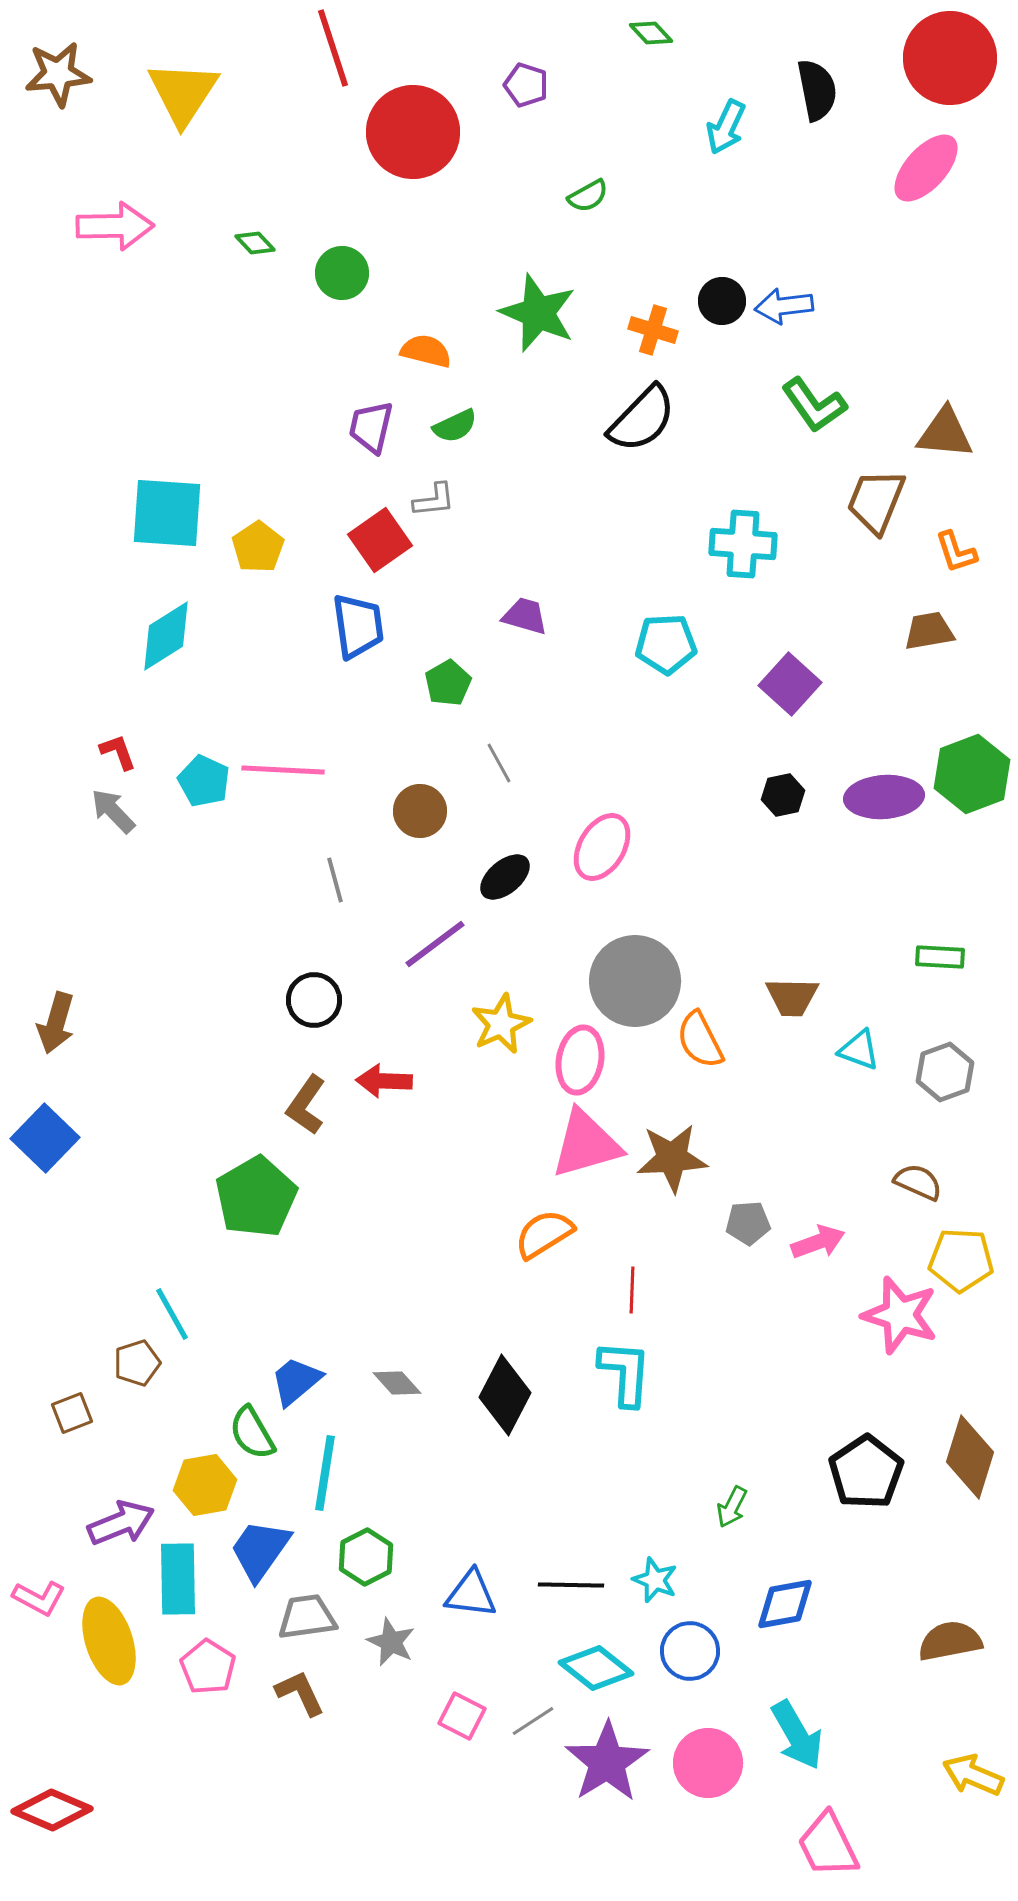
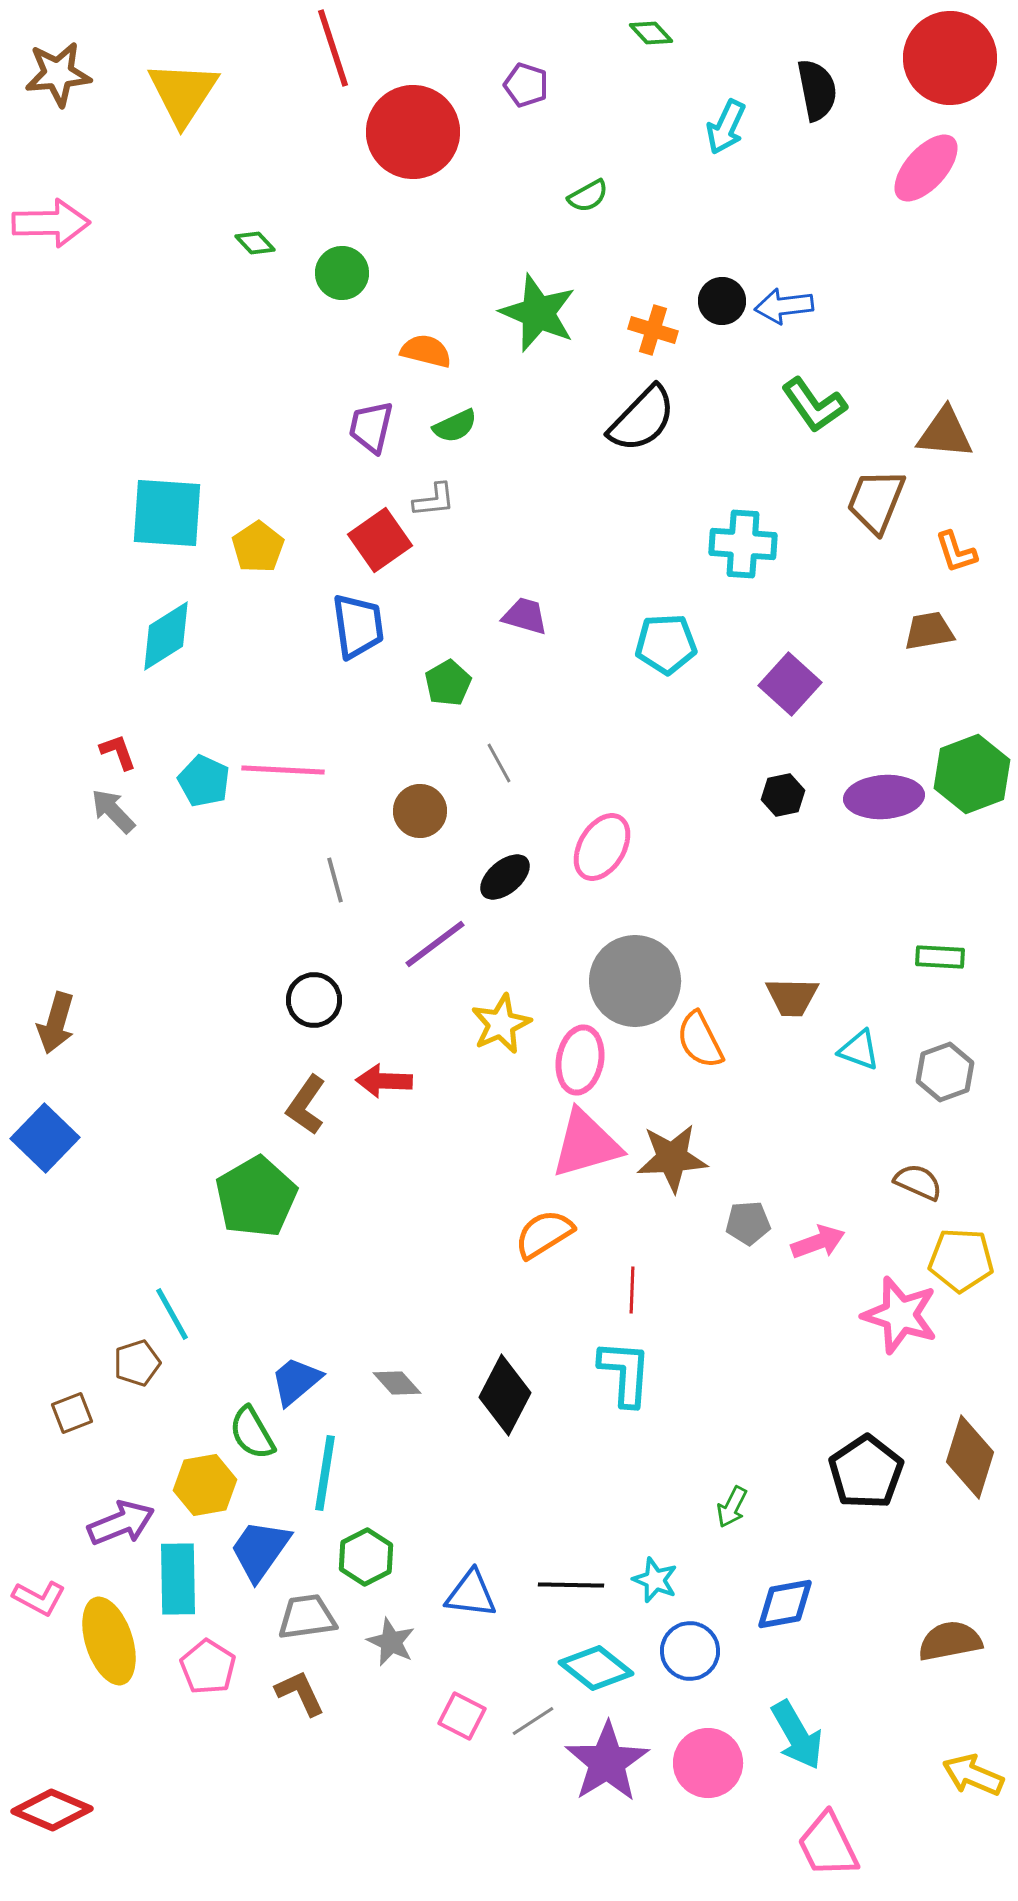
pink arrow at (115, 226): moved 64 px left, 3 px up
